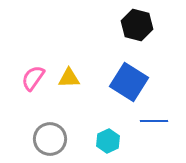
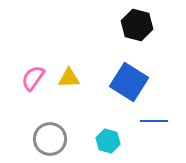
cyan hexagon: rotated 20 degrees counterclockwise
